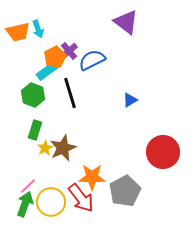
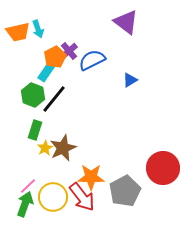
cyan rectangle: rotated 20 degrees counterclockwise
black line: moved 16 px left, 6 px down; rotated 56 degrees clockwise
blue triangle: moved 20 px up
red circle: moved 16 px down
orange star: moved 1 px left
red arrow: moved 1 px right, 1 px up
yellow circle: moved 2 px right, 5 px up
